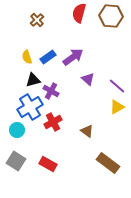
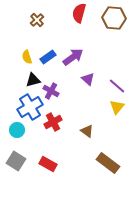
brown hexagon: moved 3 px right, 2 px down
yellow triangle: rotated 21 degrees counterclockwise
